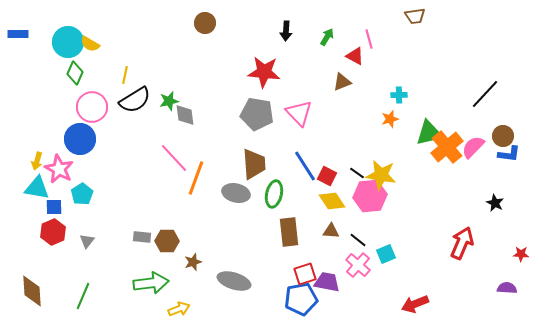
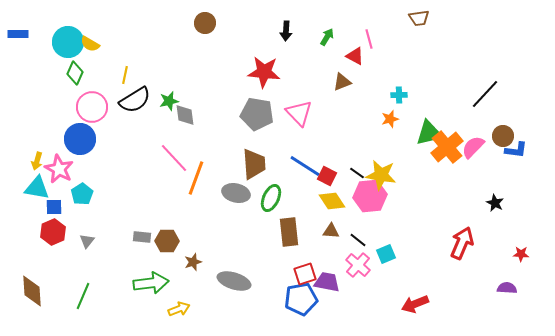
brown trapezoid at (415, 16): moved 4 px right, 2 px down
blue L-shape at (509, 154): moved 7 px right, 4 px up
blue line at (305, 166): rotated 24 degrees counterclockwise
green ellipse at (274, 194): moved 3 px left, 4 px down; rotated 12 degrees clockwise
